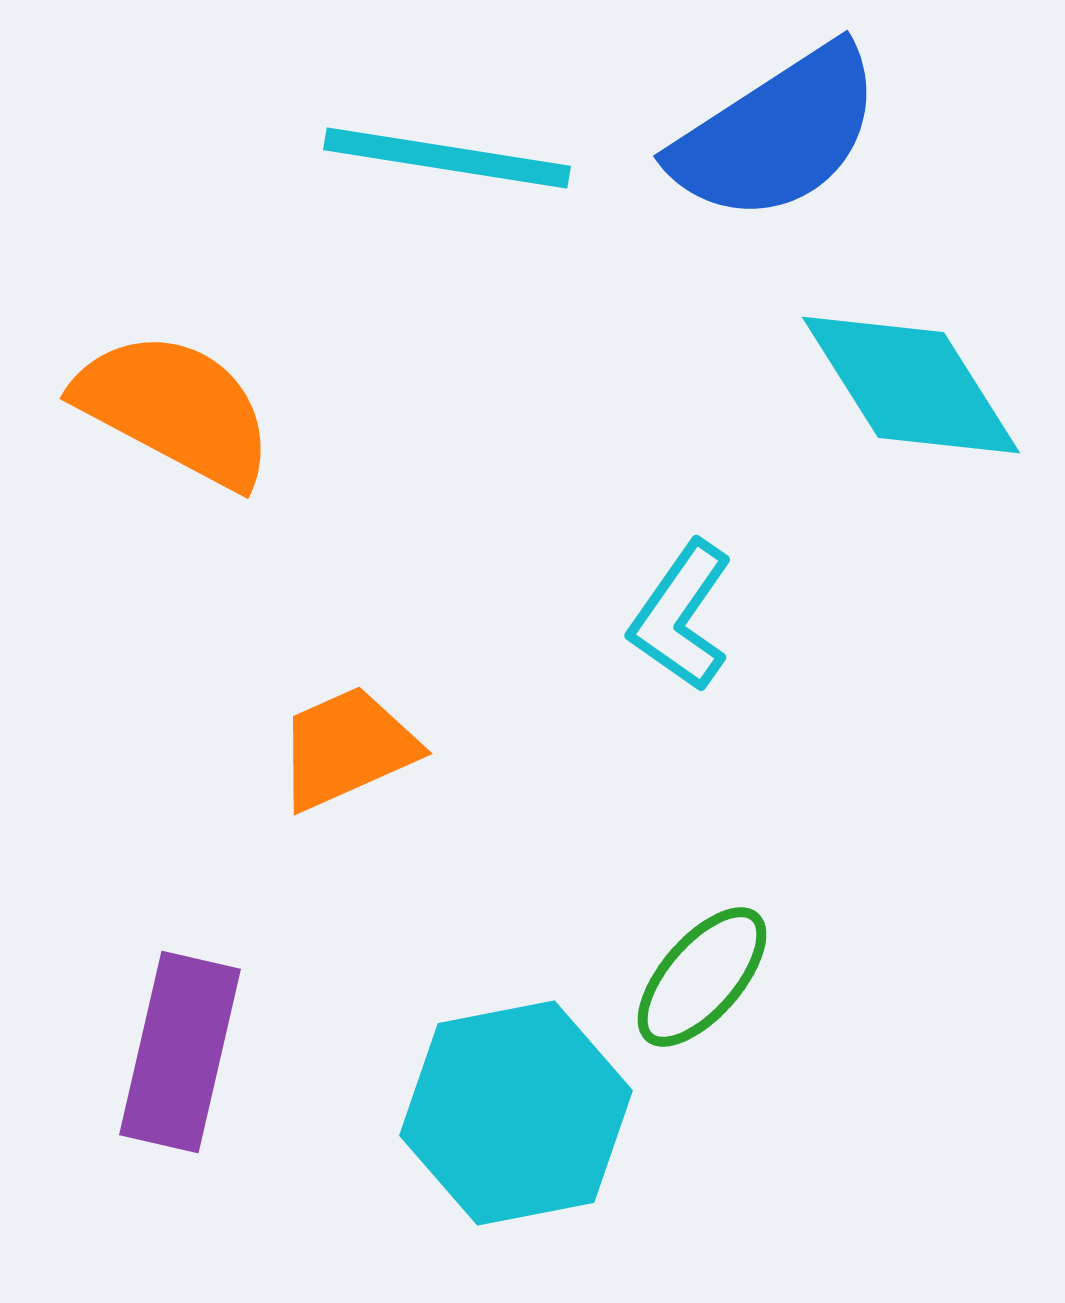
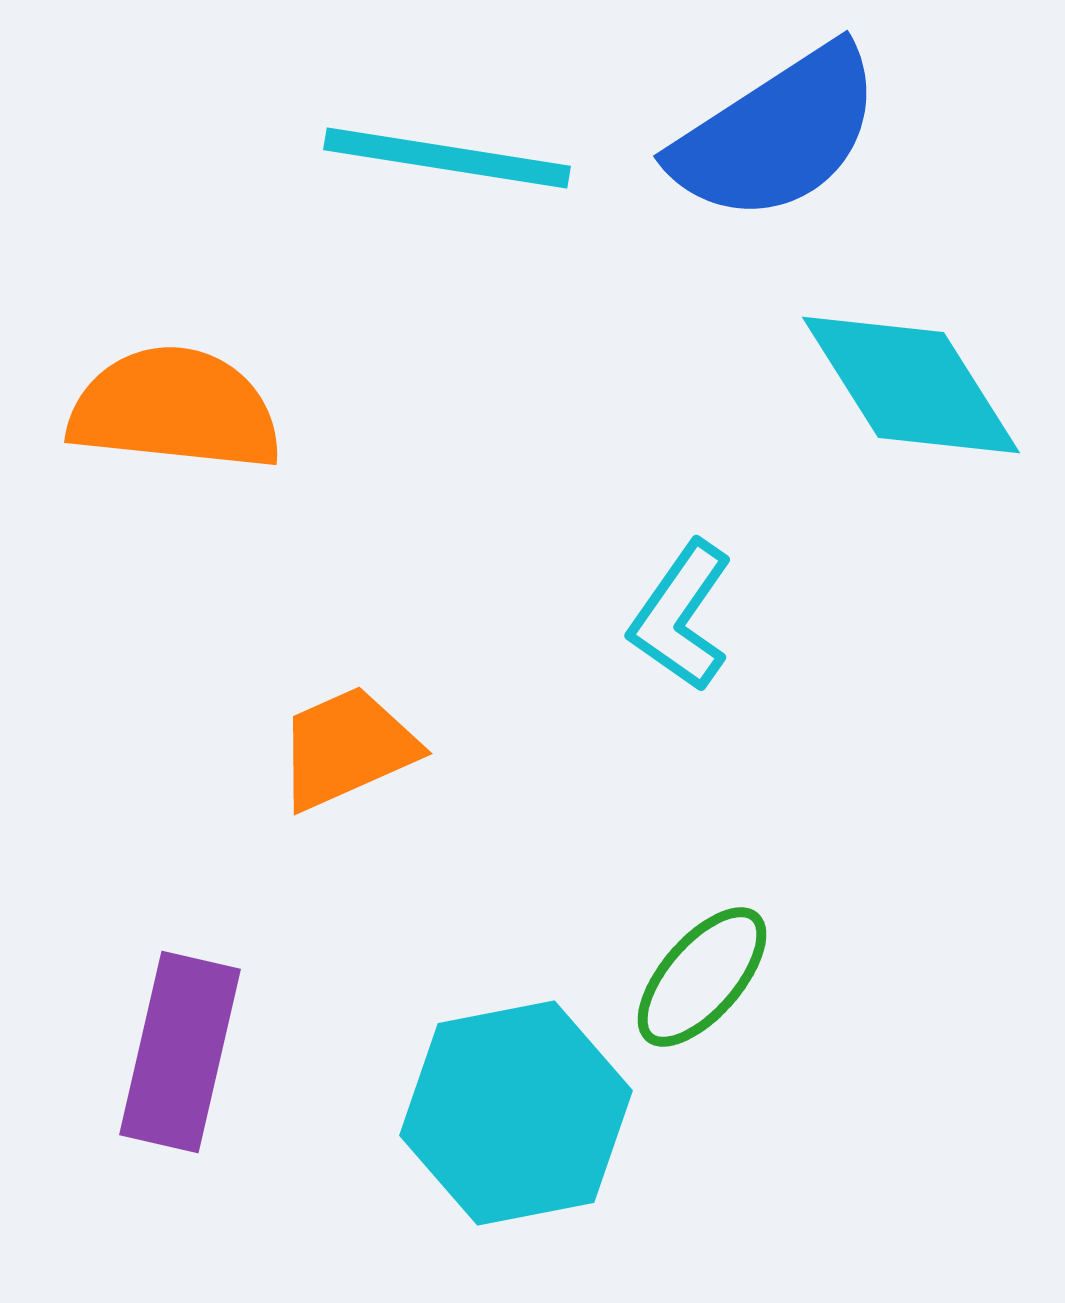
orange semicircle: rotated 22 degrees counterclockwise
